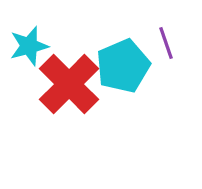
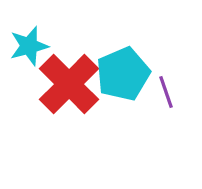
purple line: moved 49 px down
cyan pentagon: moved 8 px down
